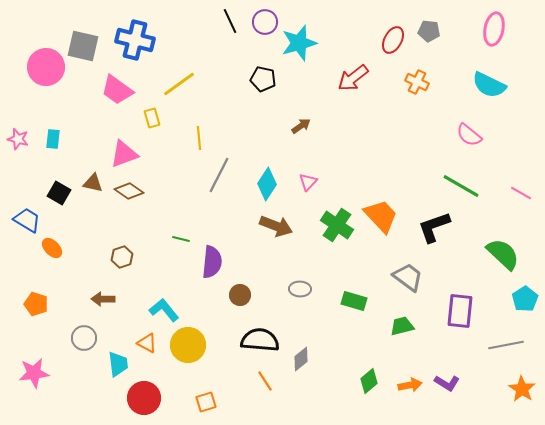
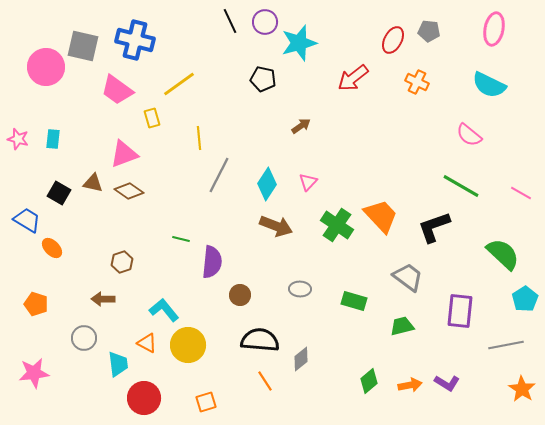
brown hexagon at (122, 257): moved 5 px down
